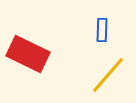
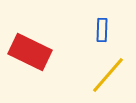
red rectangle: moved 2 px right, 2 px up
